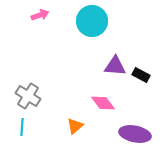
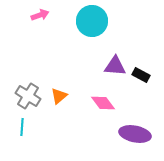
orange triangle: moved 16 px left, 30 px up
